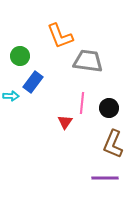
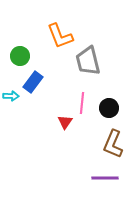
gray trapezoid: rotated 112 degrees counterclockwise
